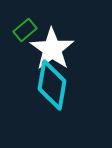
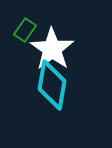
green rectangle: rotated 15 degrees counterclockwise
